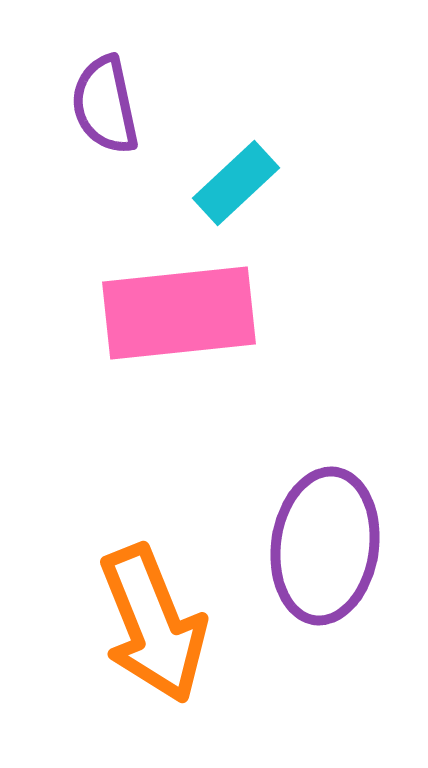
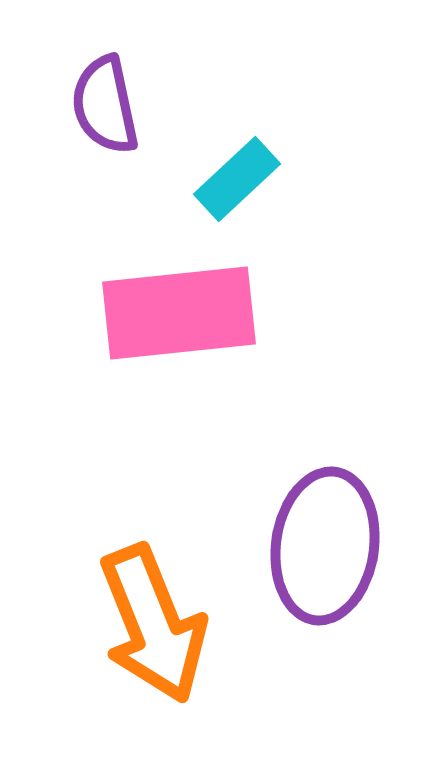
cyan rectangle: moved 1 px right, 4 px up
